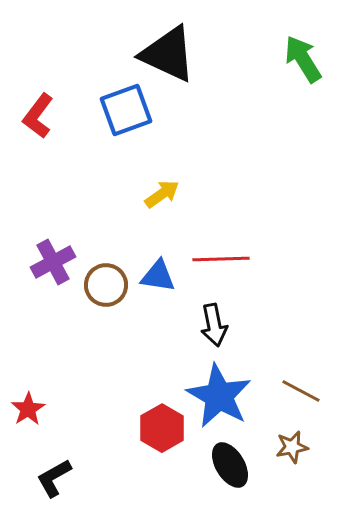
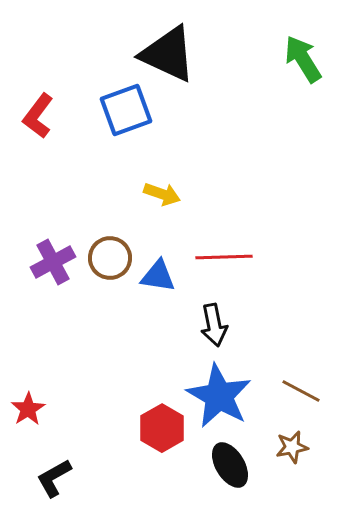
yellow arrow: rotated 54 degrees clockwise
red line: moved 3 px right, 2 px up
brown circle: moved 4 px right, 27 px up
